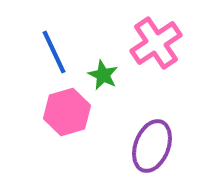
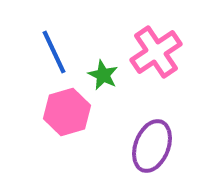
pink cross: moved 9 px down
